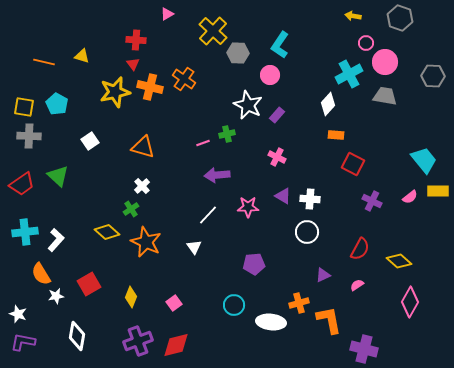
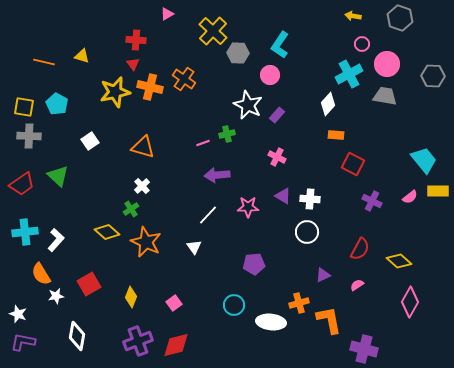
pink circle at (366, 43): moved 4 px left, 1 px down
pink circle at (385, 62): moved 2 px right, 2 px down
